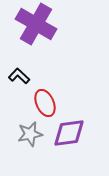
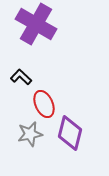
black L-shape: moved 2 px right, 1 px down
red ellipse: moved 1 px left, 1 px down
purple diamond: moved 1 px right; rotated 68 degrees counterclockwise
